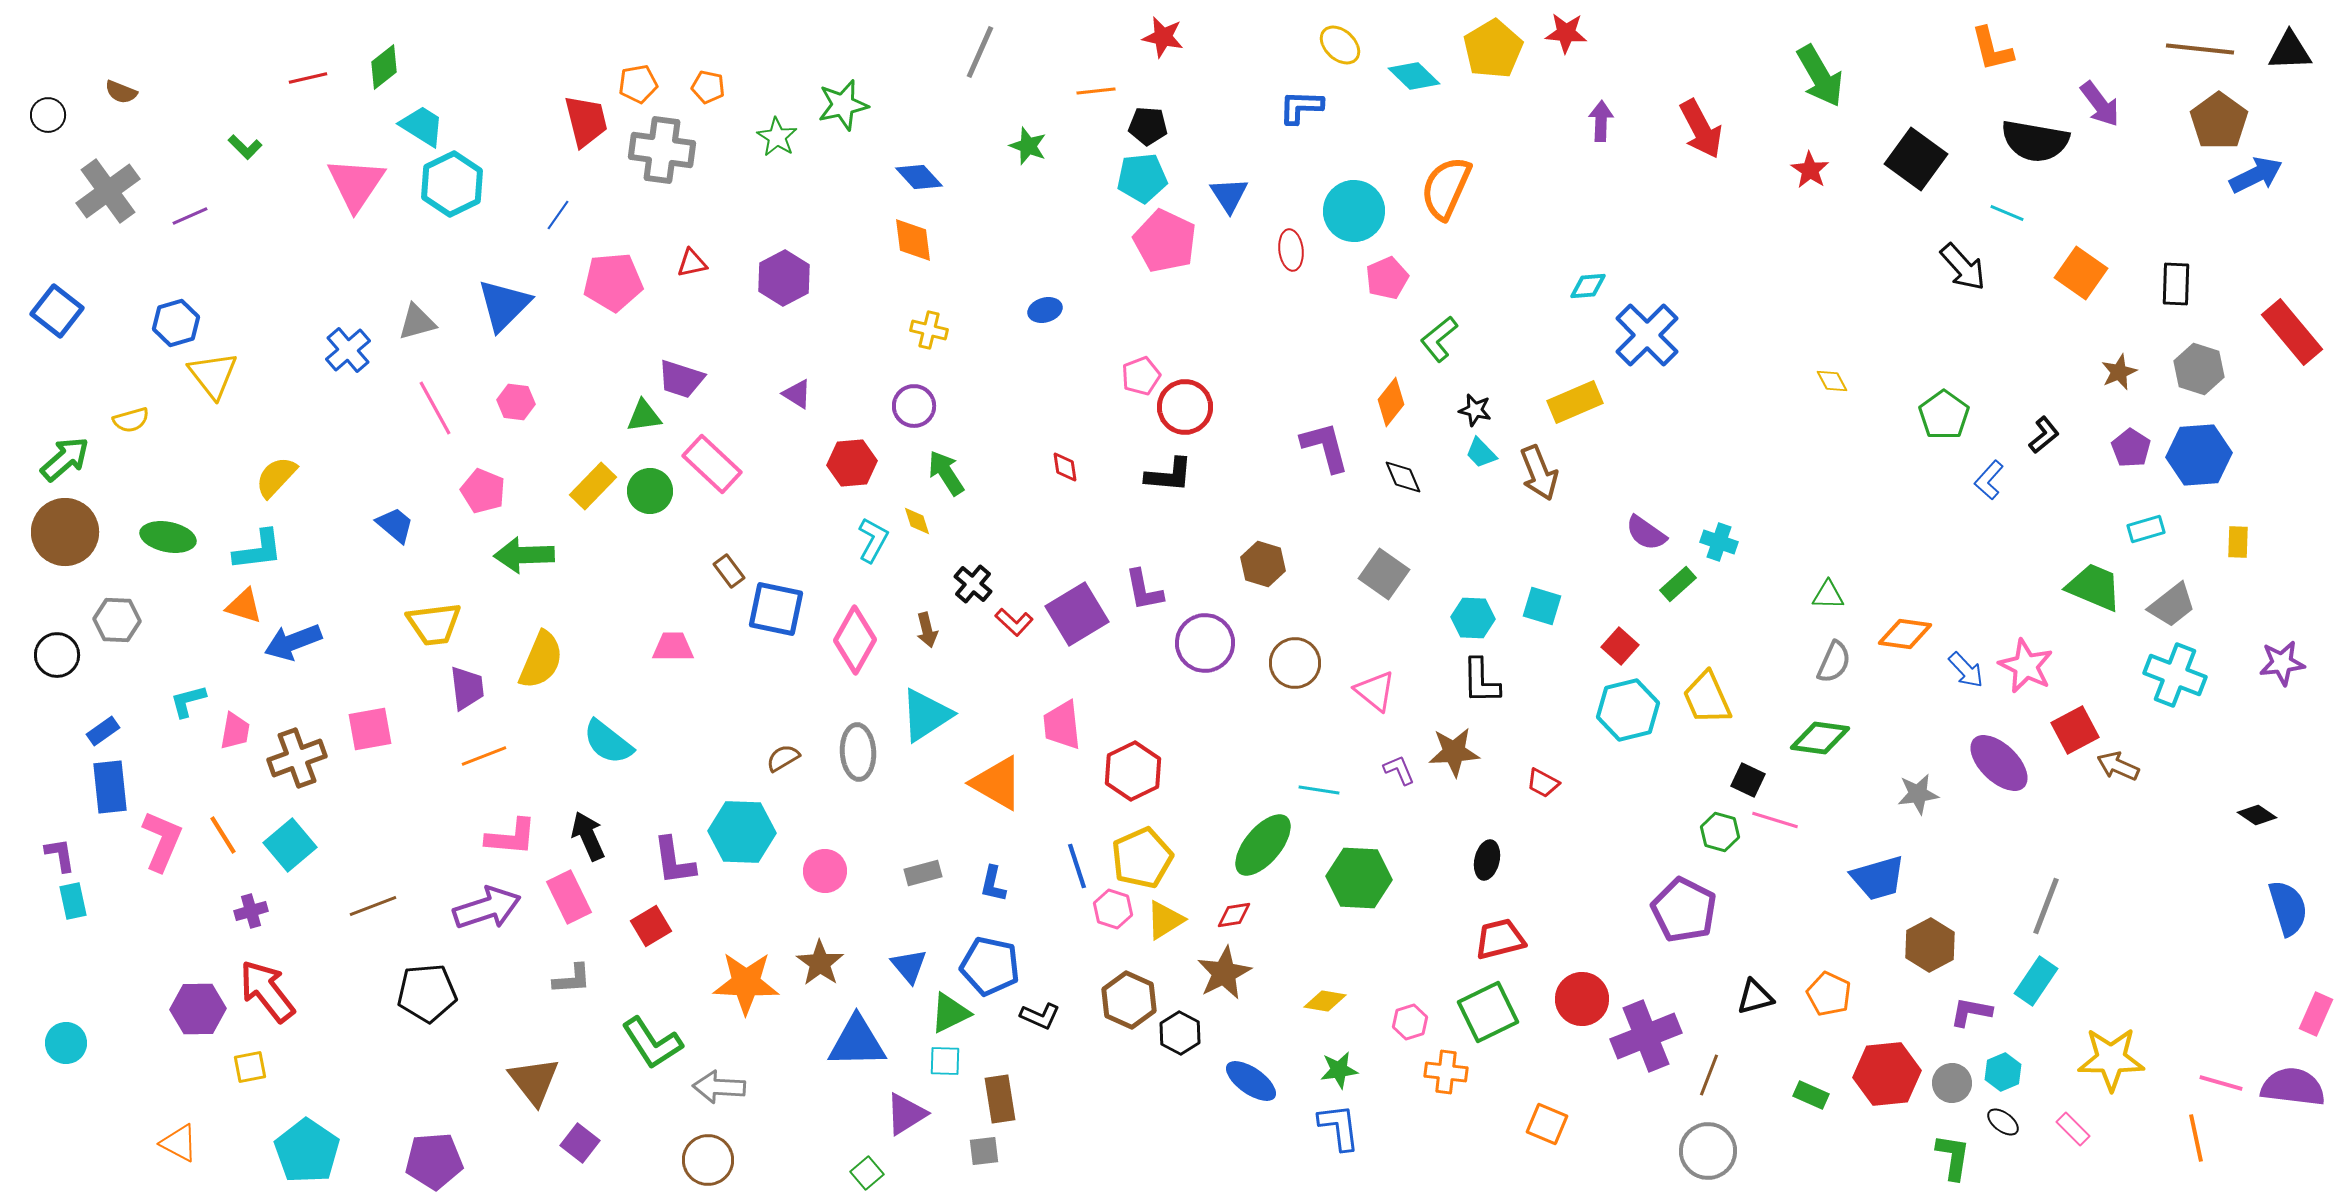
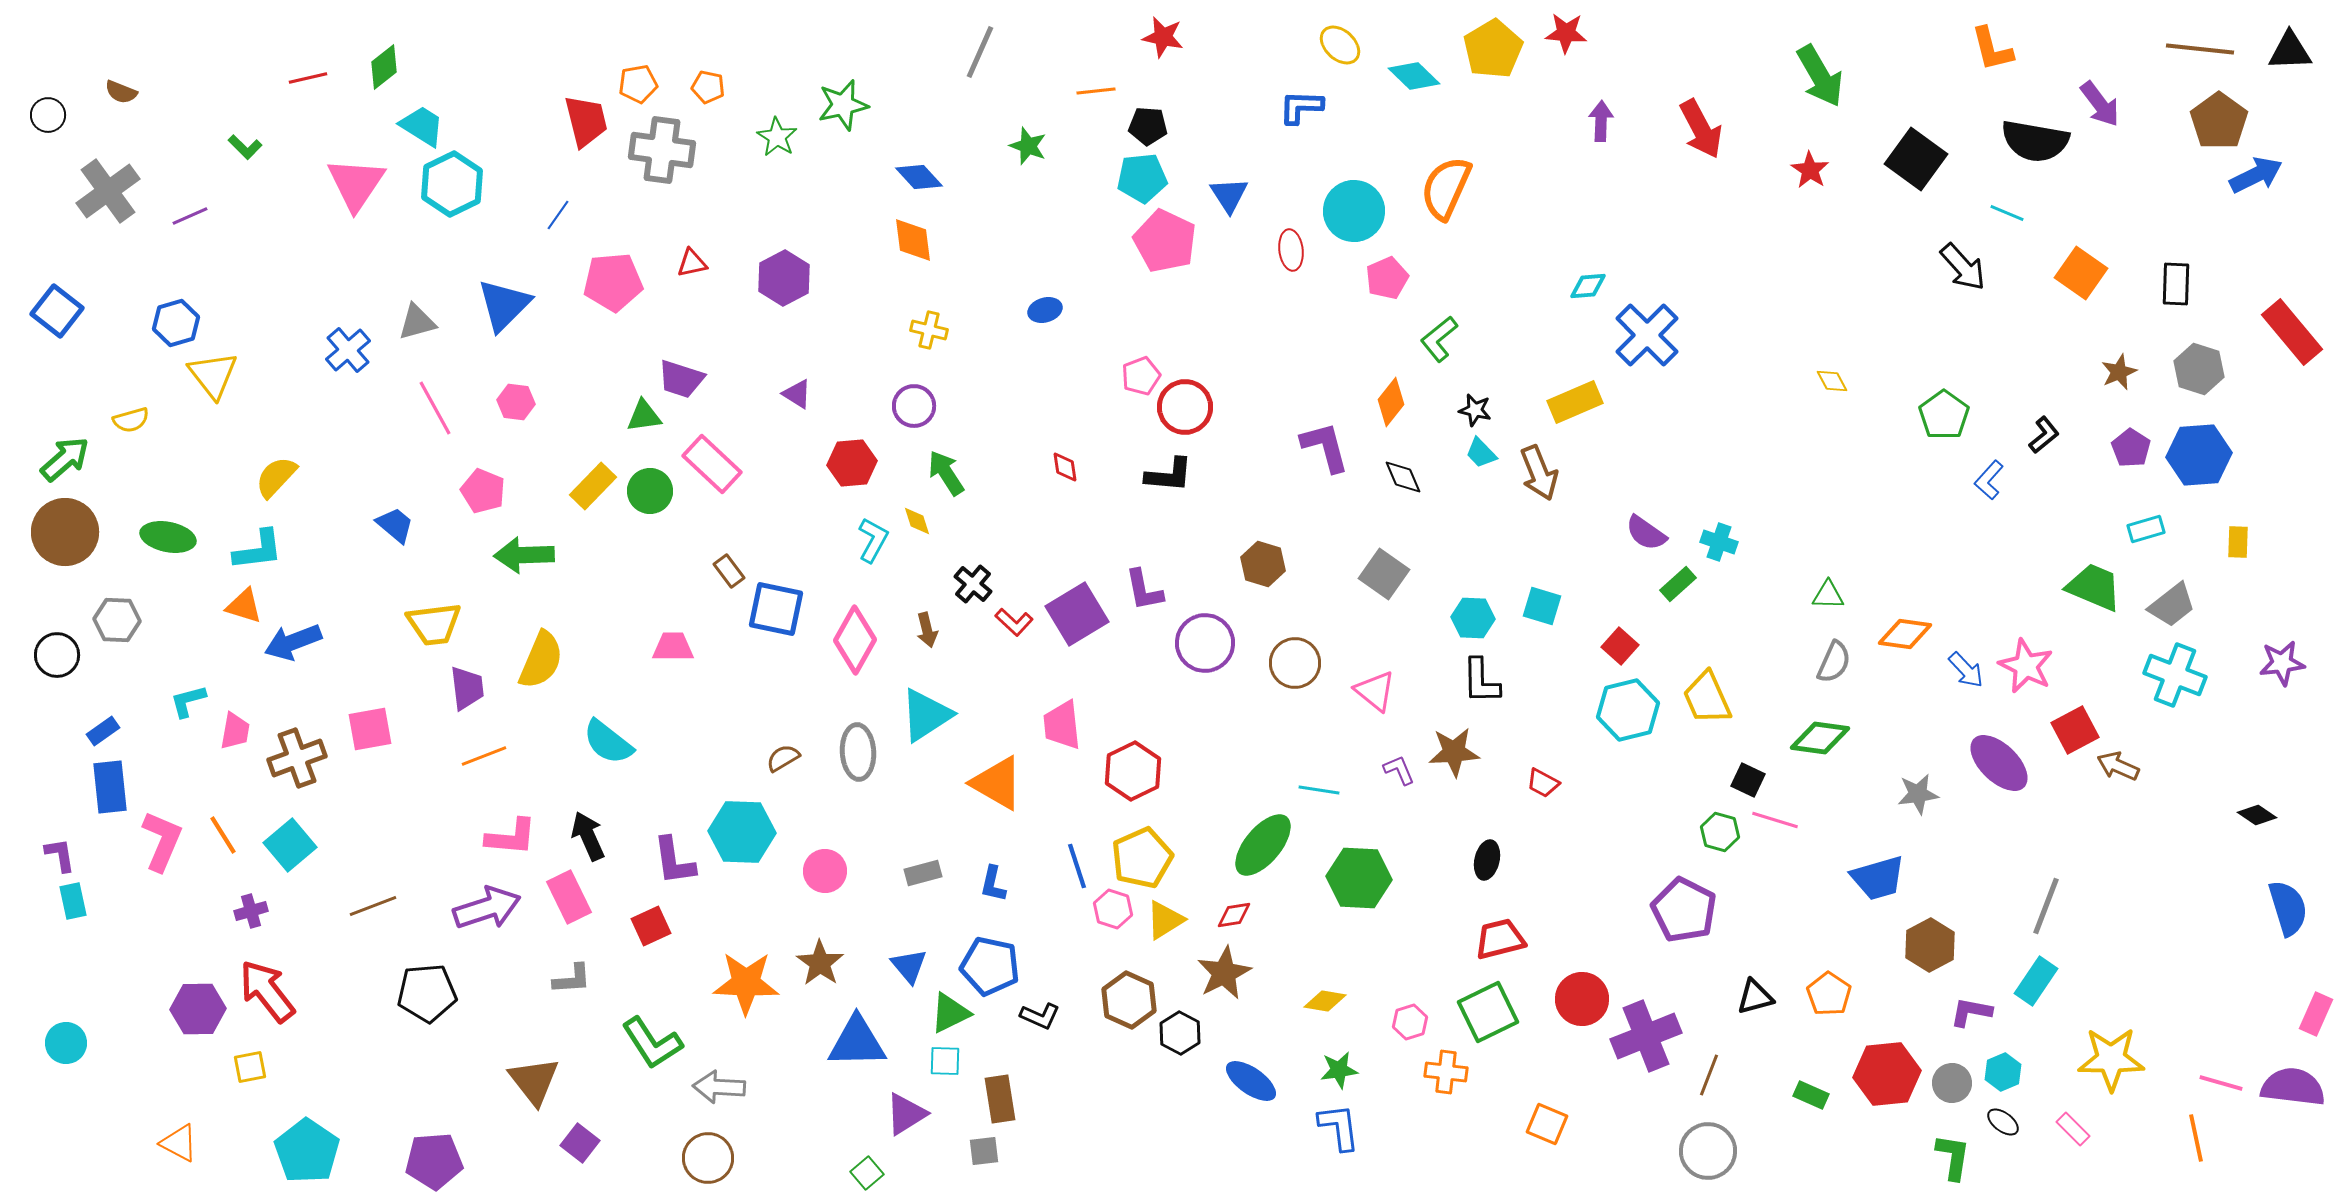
red square at (651, 926): rotated 6 degrees clockwise
orange pentagon at (1829, 994): rotated 9 degrees clockwise
brown circle at (708, 1160): moved 2 px up
